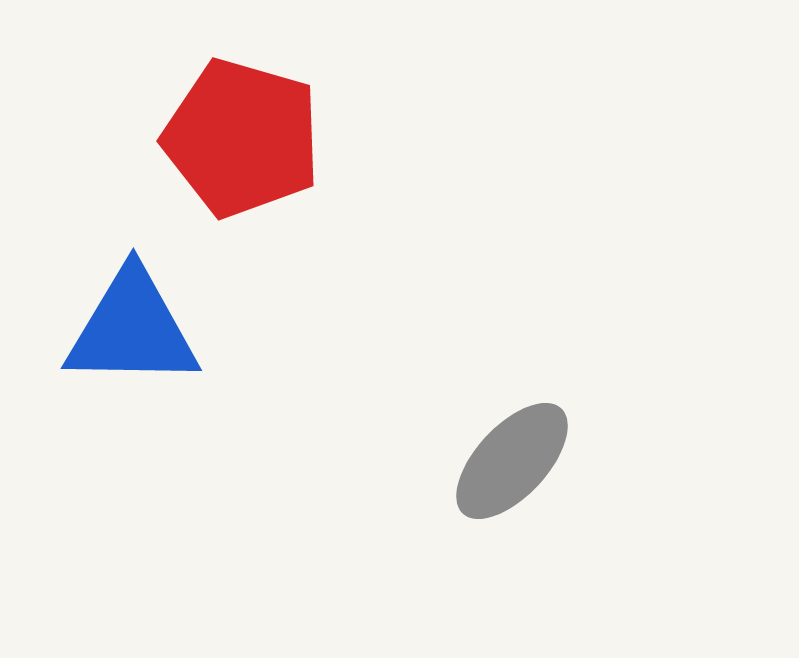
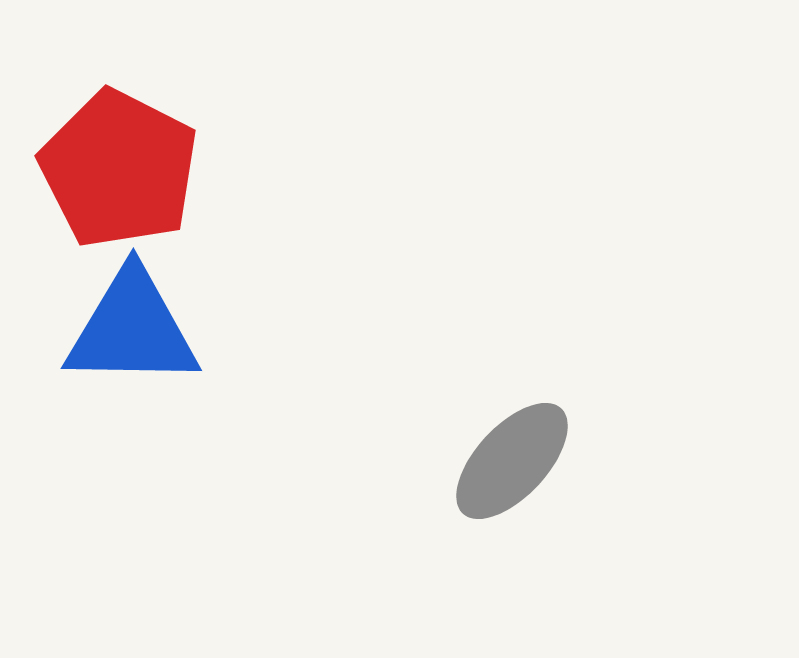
red pentagon: moved 123 px left, 31 px down; rotated 11 degrees clockwise
